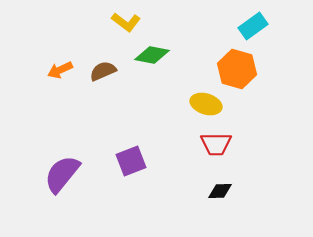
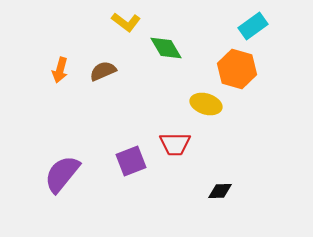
green diamond: moved 14 px right, 7 px up; rotated 48 degrees clockwise
orange arrow: rotated 50 degrees counterclockwise
red trapezoid: moved 41 px left
